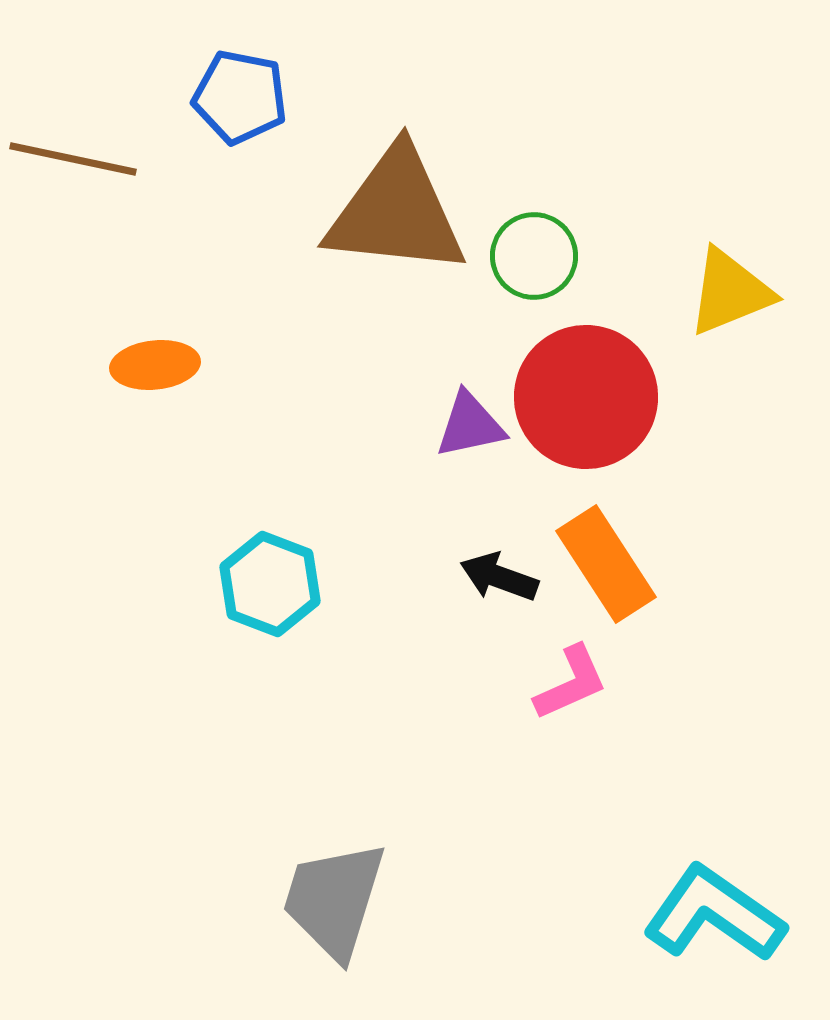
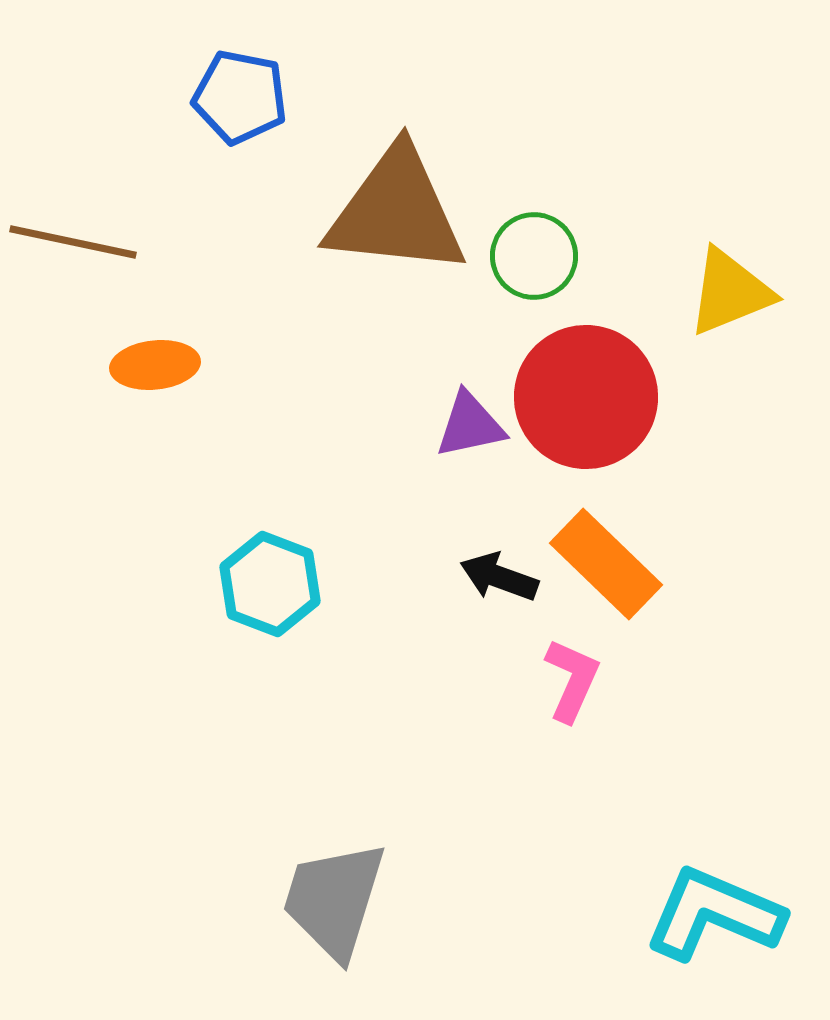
brown line: moved 83 px down
orange rectangle: rotated 13 degrees counterclockwise
pink L-shape: moved 1 px right, 3 px up; rotated 42 degrees counterclockwise
cyan L-shape: rotated 12 degrees counterclockwise
